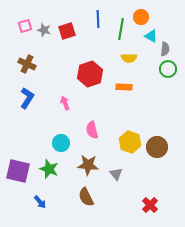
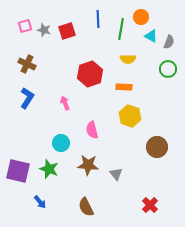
gray semicircle: moved 4 px right, 7 px up; rotated 16 degrees clockwise
yellow semicircle: moved 1 px left, 1 px down
yellow hexagon: moved 26 px up
brown semicircle: moved 10 px down
